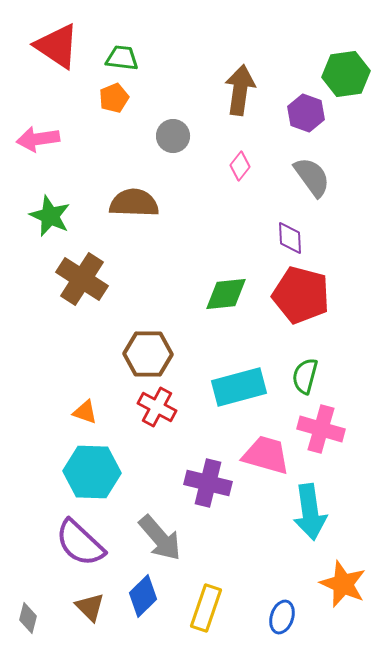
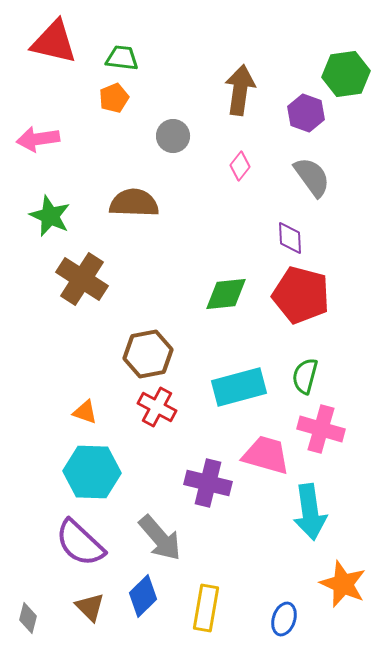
red triangle: moved 3 px left, 4 px up; rotated 21 degrees counterclockwise
brown hexagon: rotated 12 degrees counterclockwise
yellow rectangle: rotated 9 degrees counterclockwise
blue ellipse: moved 2 px right, 2 px down
